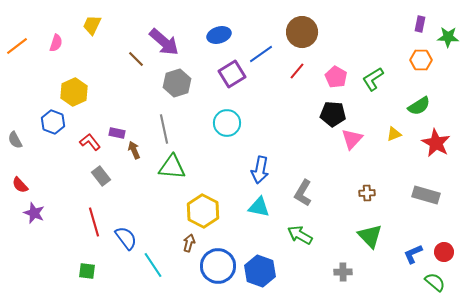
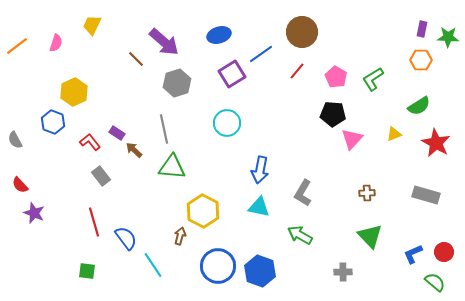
purple rectangle at (420, 24): moved 2 px right, 5 px down
purple rectangle at (117, 133): rotated 21 degrees clockwise
brown arrow at (134, 150): rotated 24 degrees counterclockwise
brown arrow at (189, 243): moved 9 px left, 7 px up
